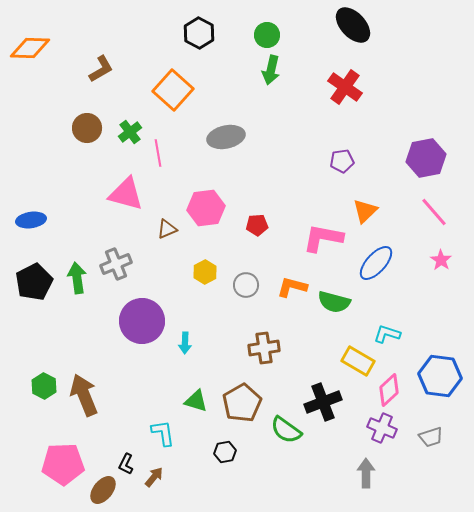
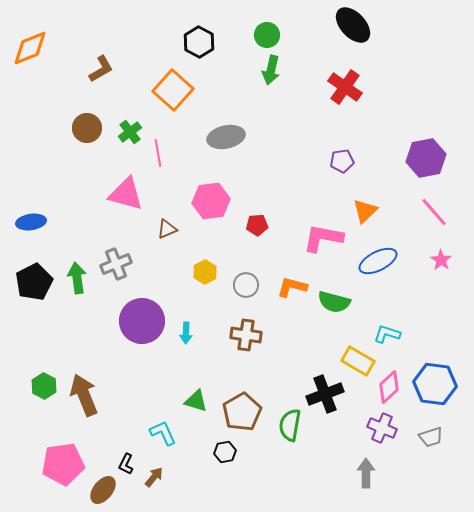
black hexagon at (199, 33): moved 9 px down
orange diamond at (30, 48): rotated 24 degrees counterclockwise
pink hexagon at (206, 208): moved 5 px right, 7 px up
blue ellipse at (31, 220): moved 2 px down
blue ellipse at (376, 263): moved 2 px right, 2 px up; rotated 21 degrees clockwise
cyan arrow at (185, 343): moved 1 px right, 10 px up
brown cross at (264, 348): moved 18 px left, 13 px up; rotated 16 degrees clockwise
blue hexagon at (440, 376): moved 5 px left, 8 px down
pink diamond at (389, 390): moved 3 px up
black cross at (323, 402): moved 2 px right, 8 px up
brown pentagon at (242, 403): moved 9 px down
green semicircle at (286, 430): moved 4 px right, 5 px up; rotated 64 degrees clockwise
cyan L-shape at (163, 433): rotated 16 degrees counterclockwise
pink pentagon at (63, 464): rotated 6 degrees counterclockwise
